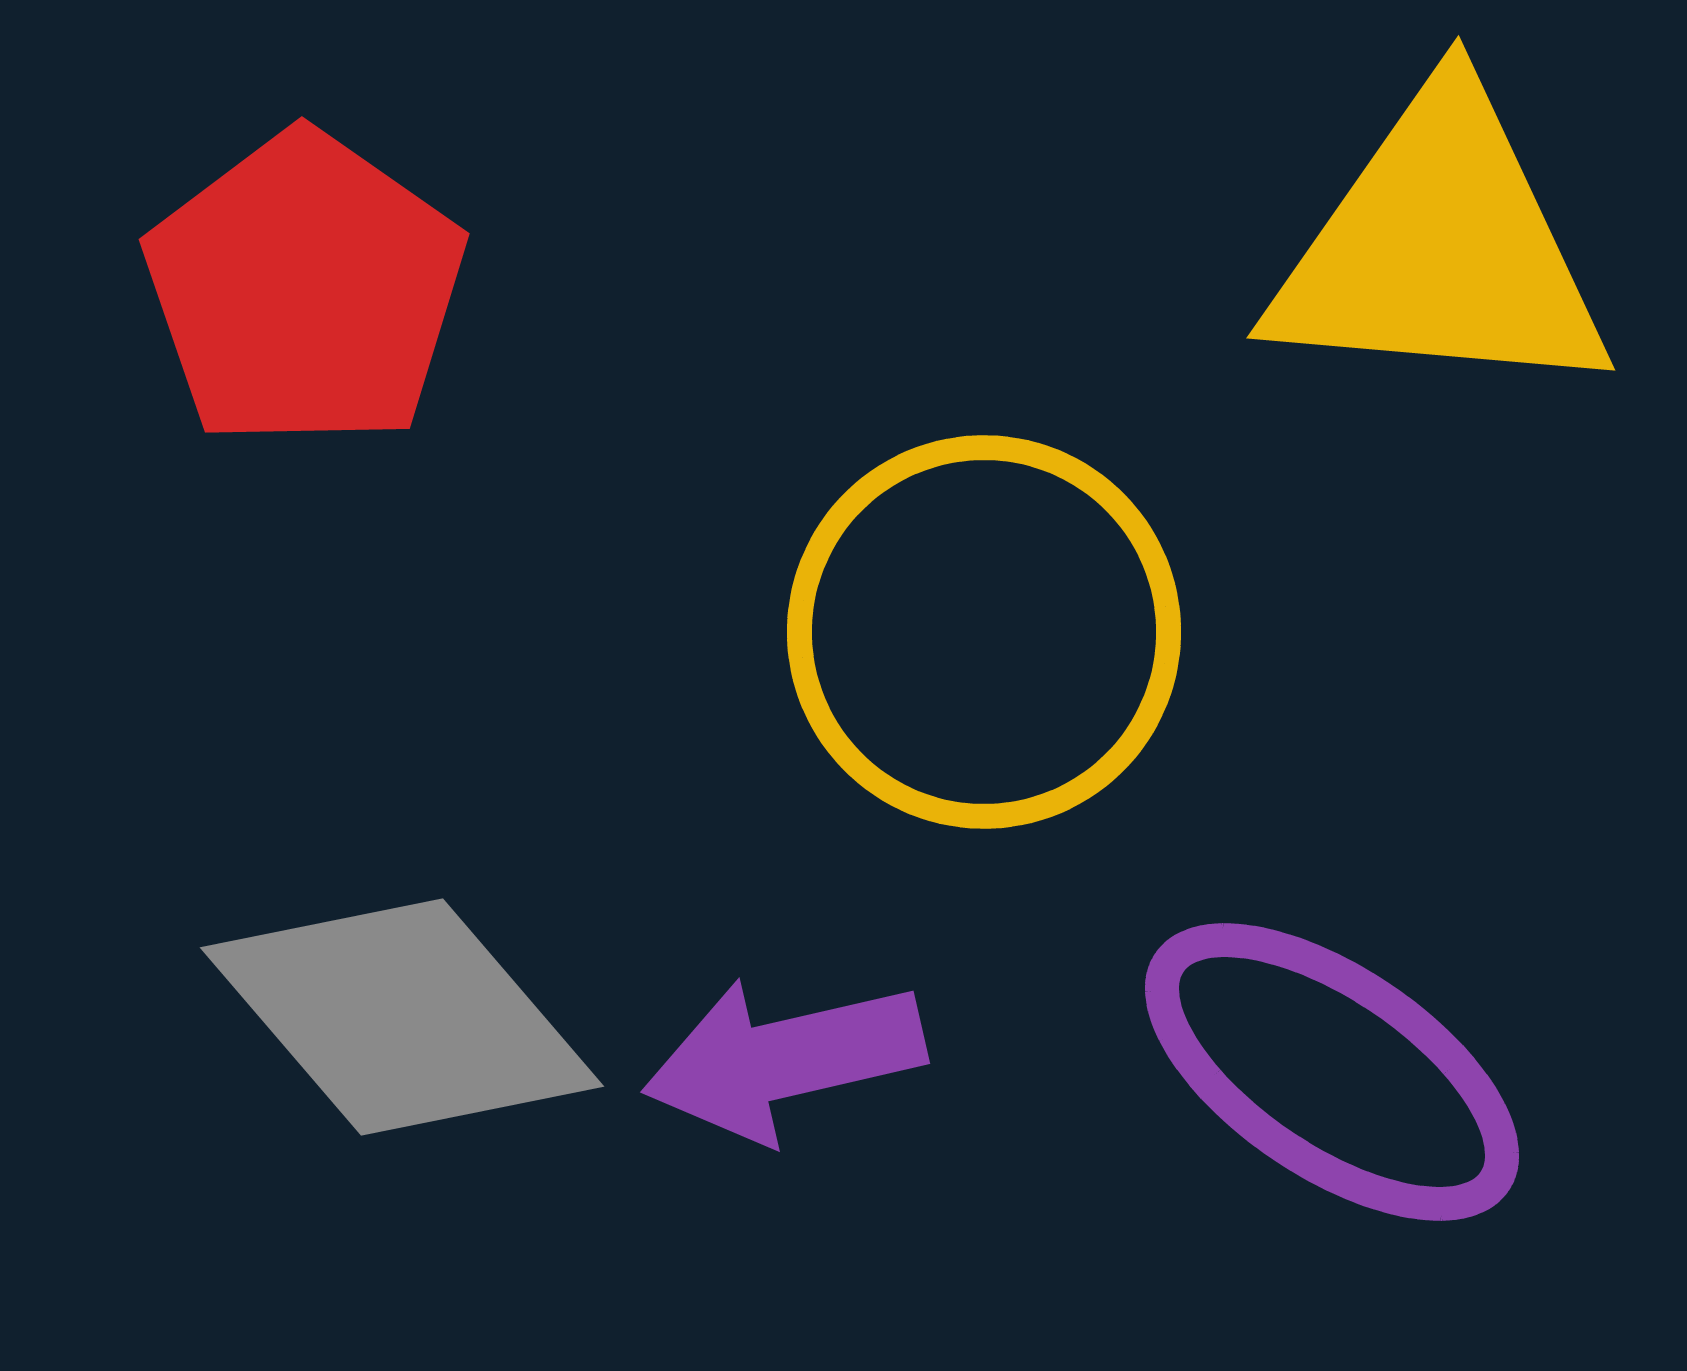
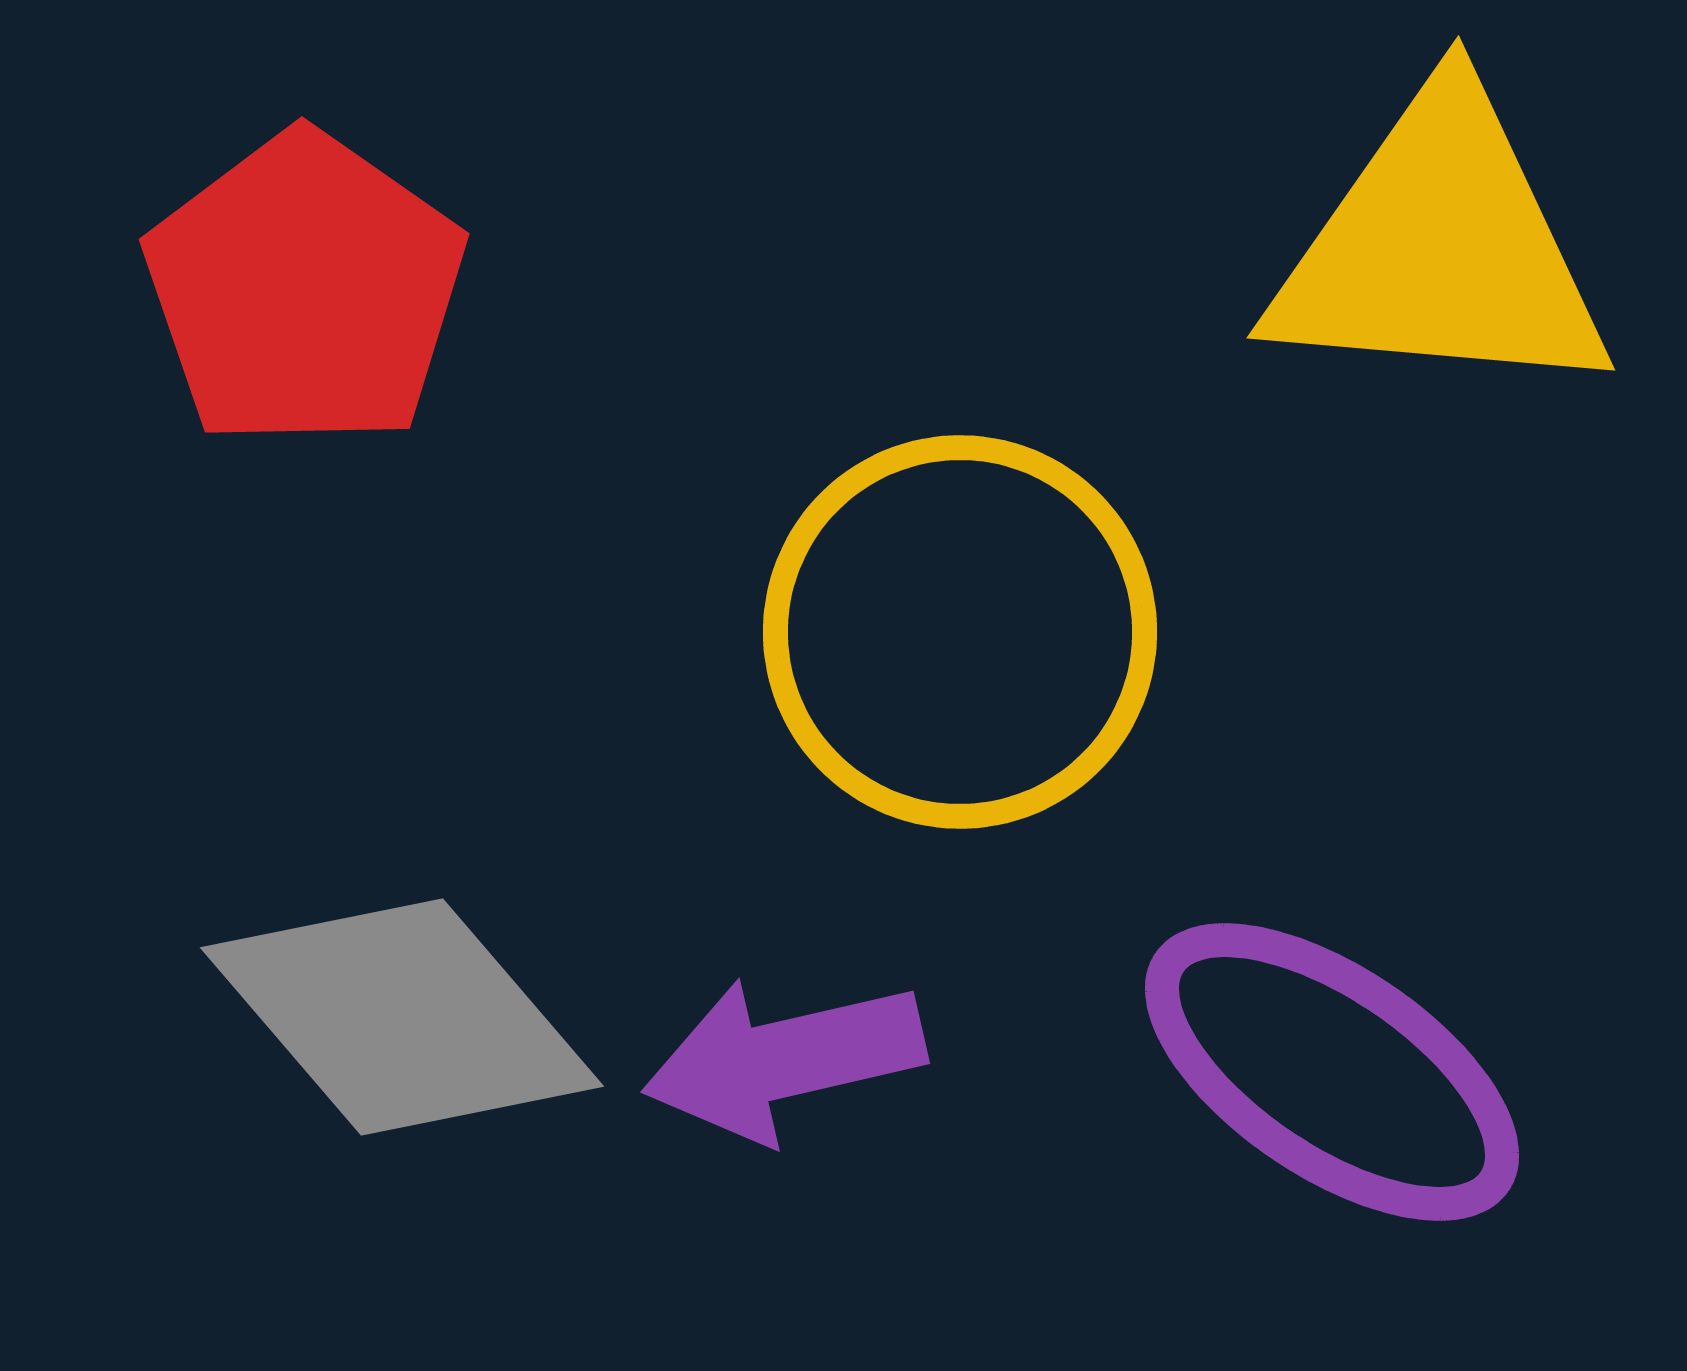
yellow circle: moved 24 px left
